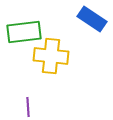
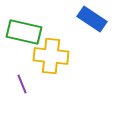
green rectangle: rotated 20 degrees clockwise
purple line: moved 6 px left, 23 px up; rotated 18 degrees counterclockwise
